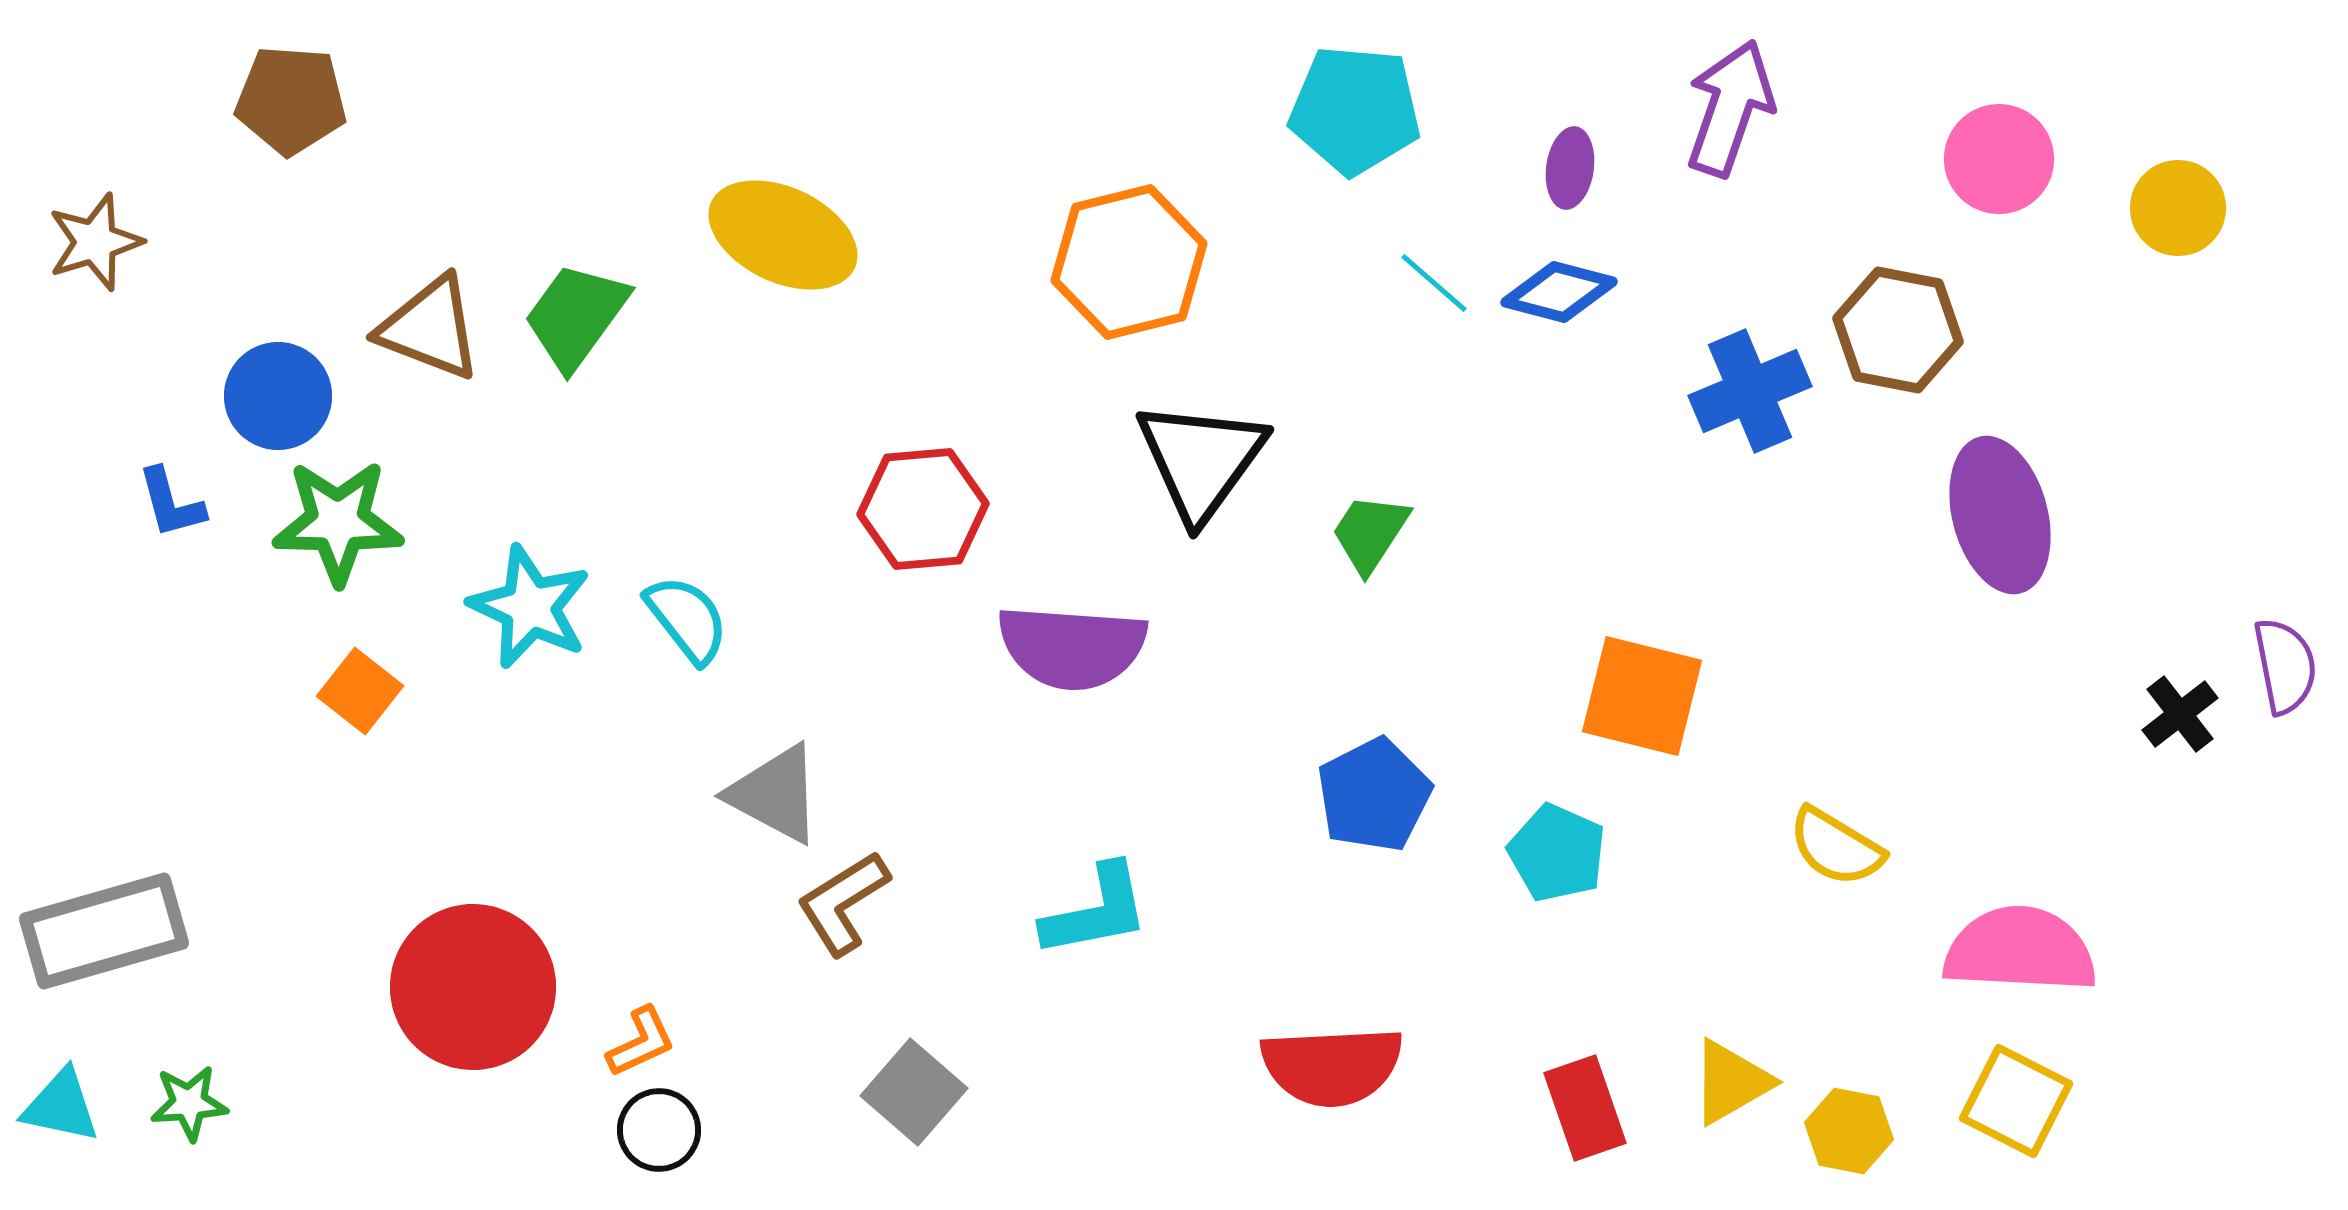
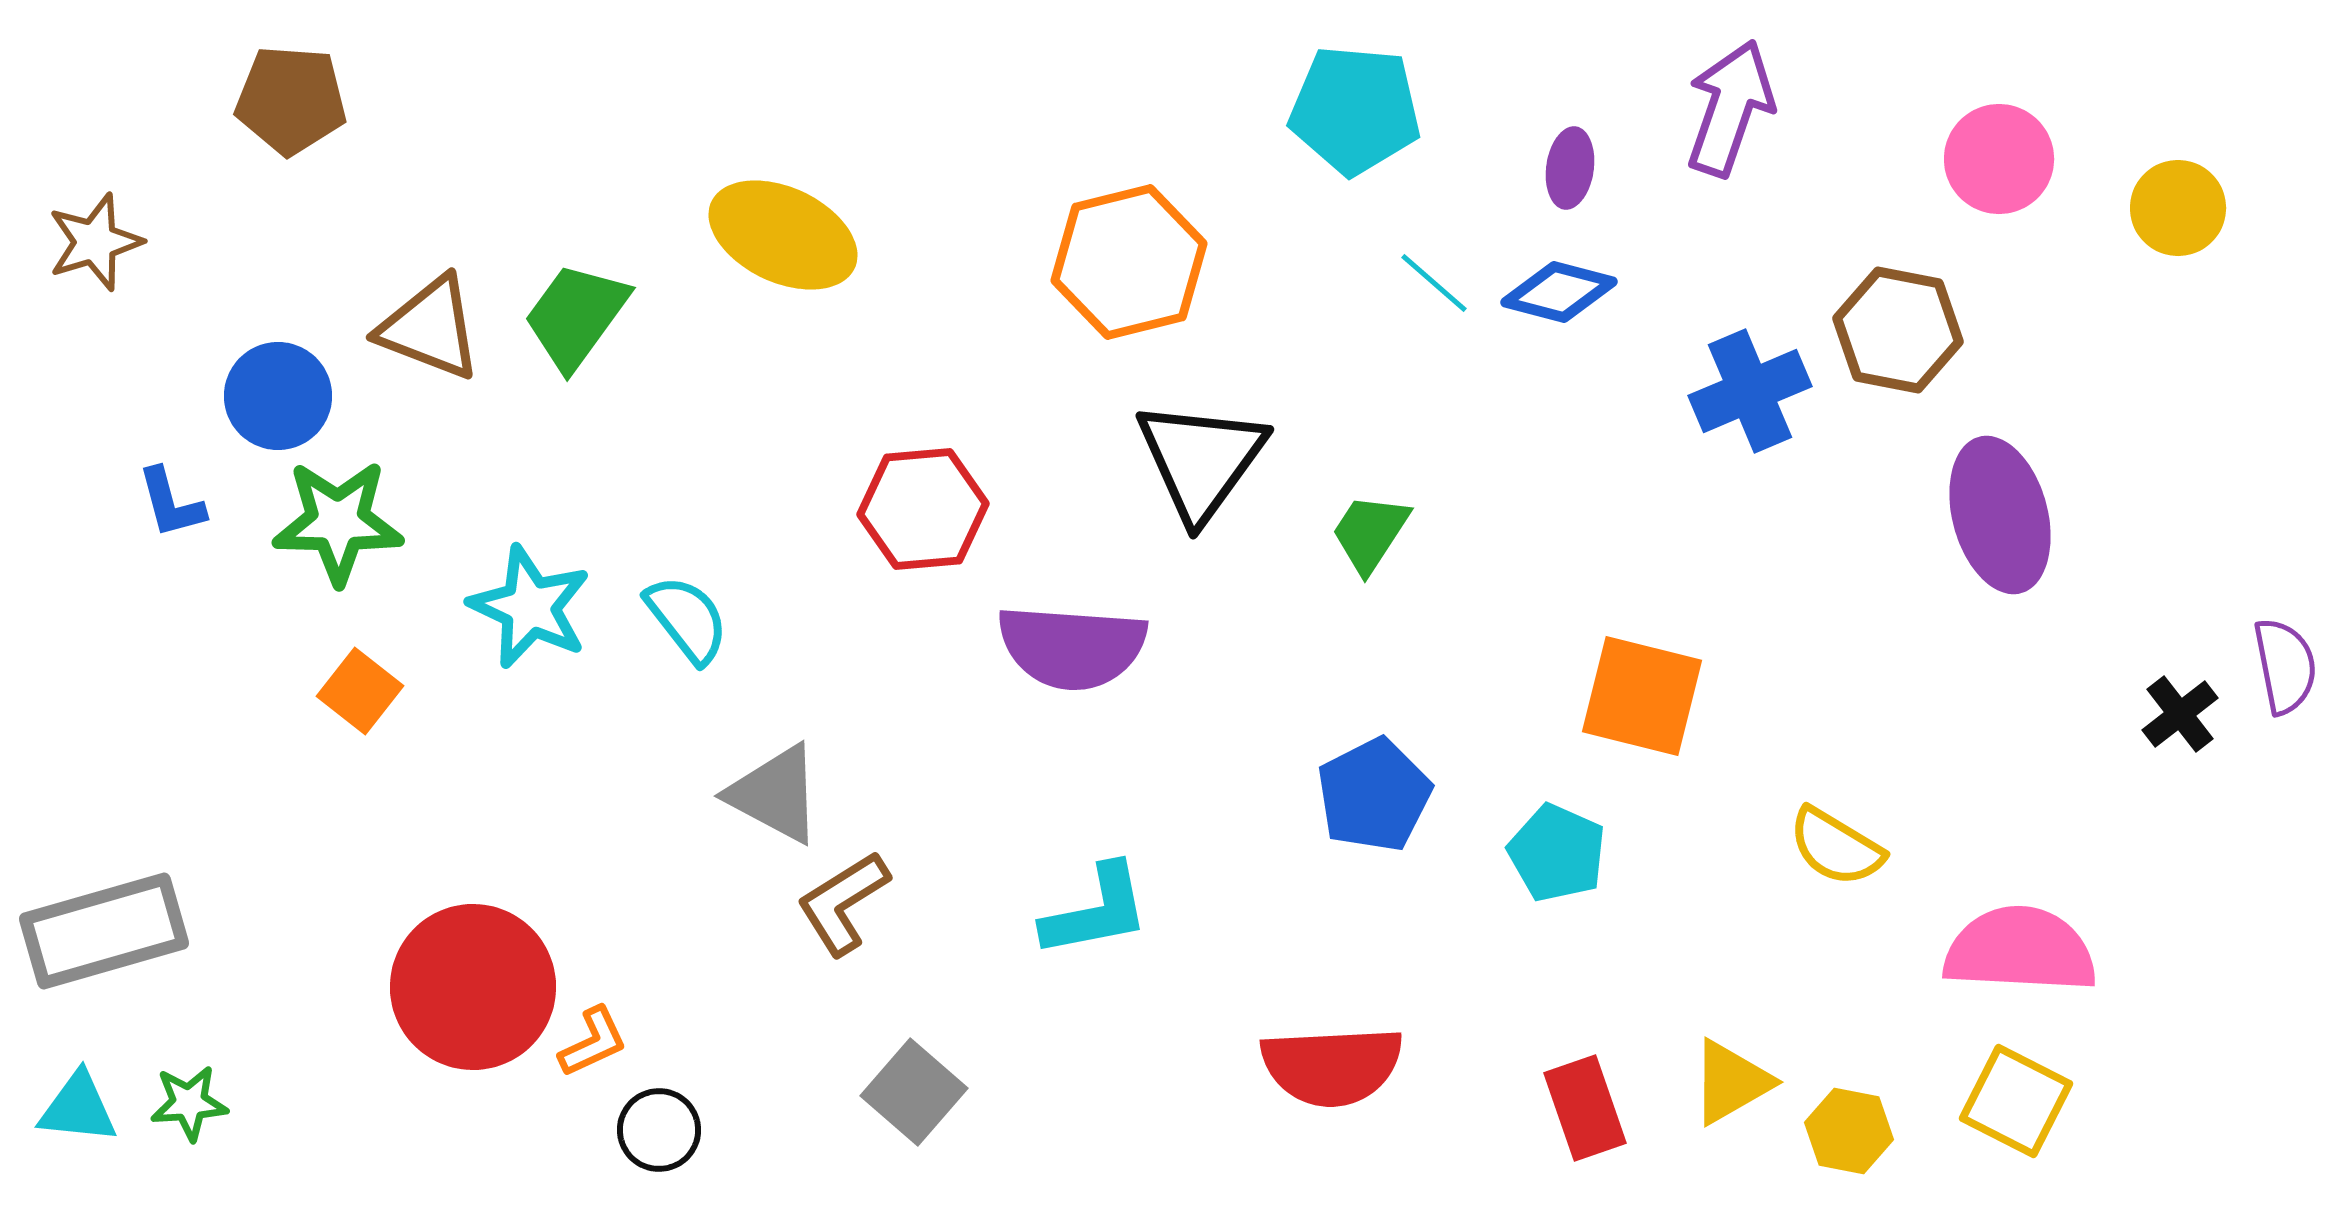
orange L-shape at (641, 1042): moved 48 px left
cyan triangle at (61, 1106): moved 17 px right, 2 px down; rotated 6 degrees counterclockwise
